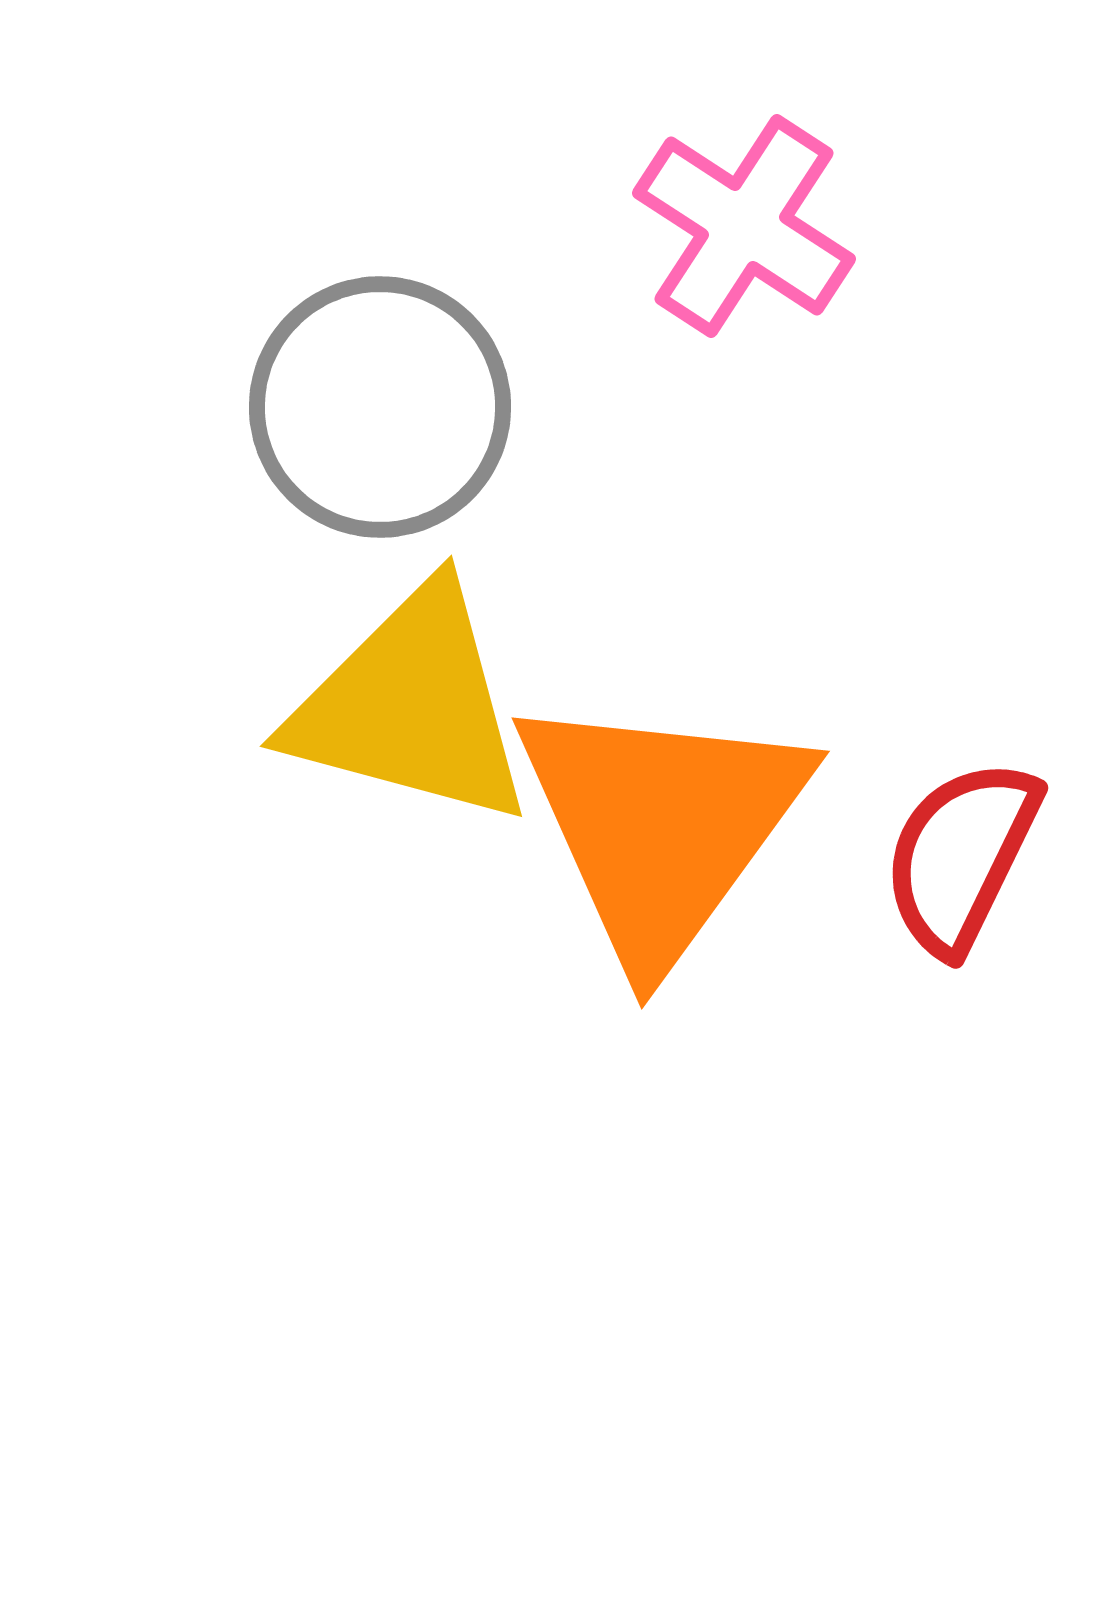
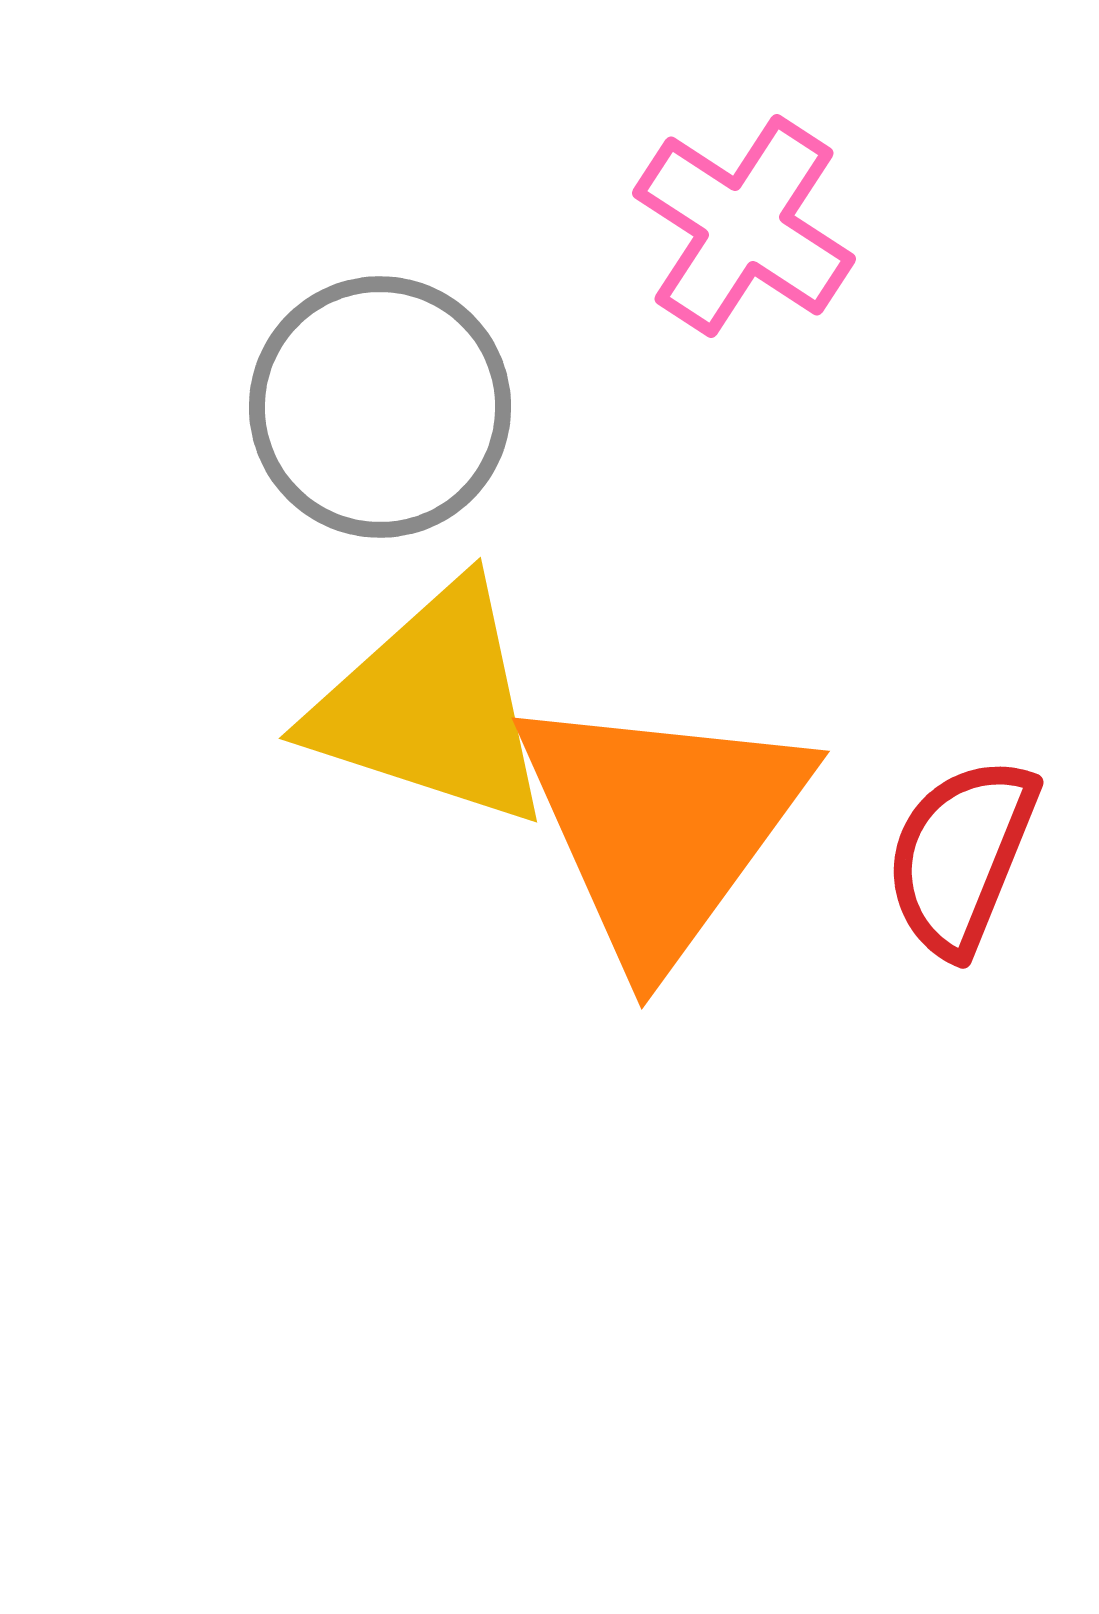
yellow triangle: moved 21 px right; rotated 3 degrees clockwise
red semicircle: rotated 4 degrees counterclockwise
